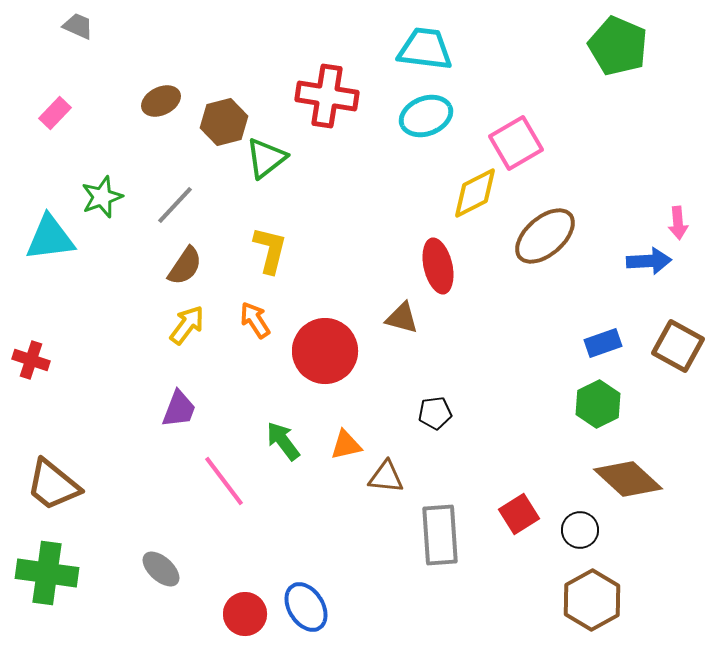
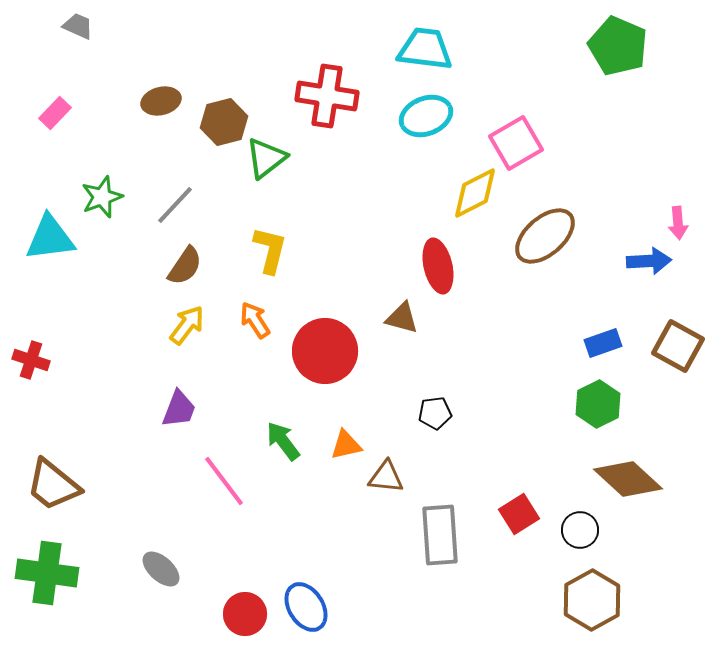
brown ellipse at (161, 101): rotated 12 degrees clockwise
